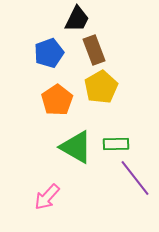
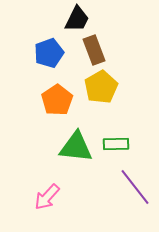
green triangle: rotated 24 degrees counterclockwise
purple line: moved 9 px down
